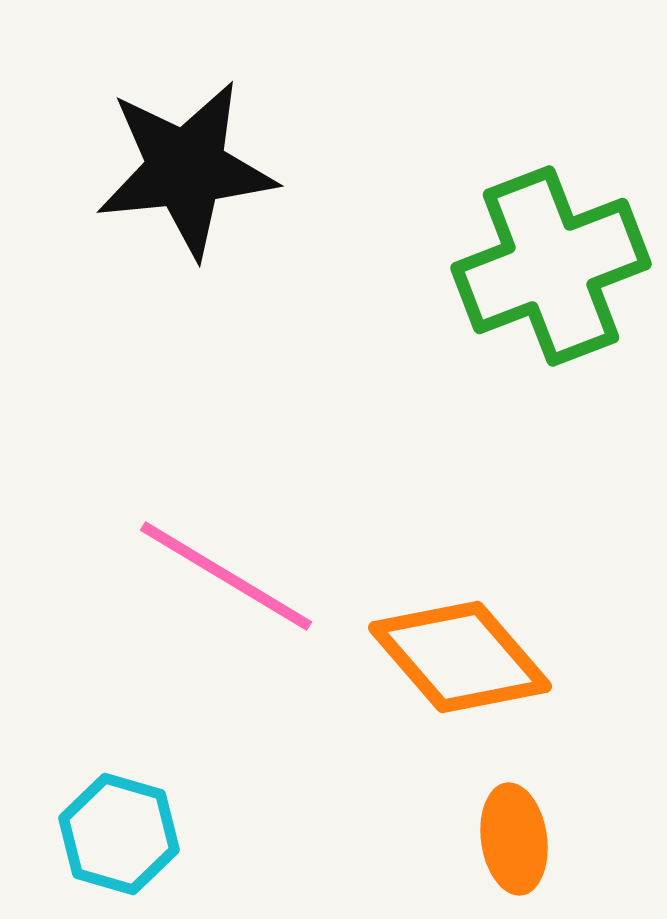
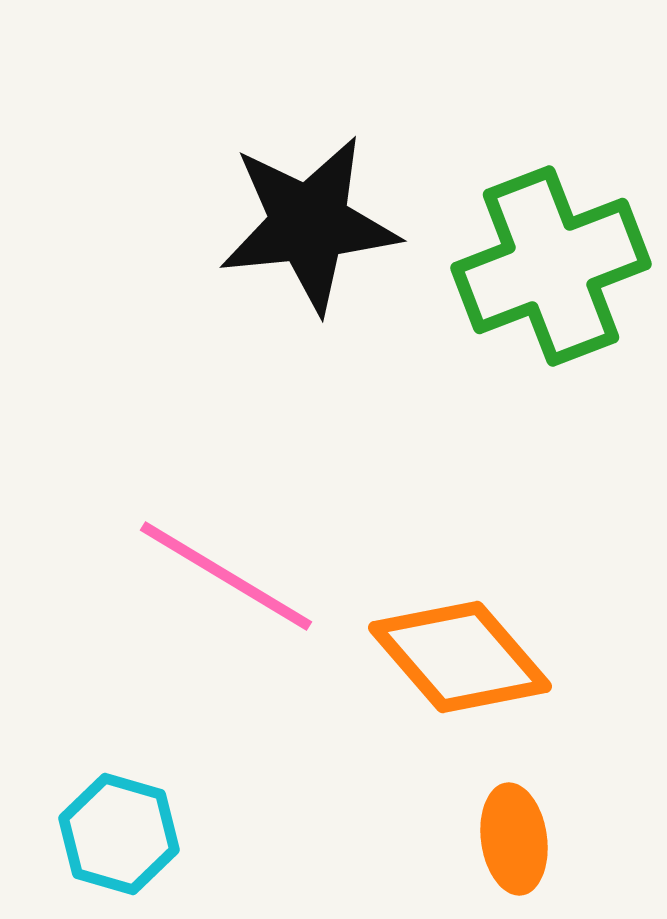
black star: moved 123 px right, 55 px down
